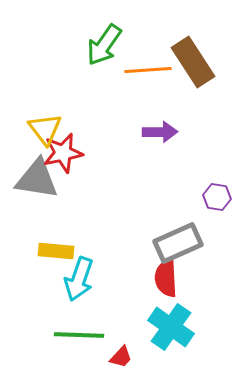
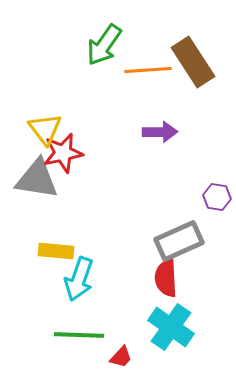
gray rectangle: moved 1 px right, 2 px up
